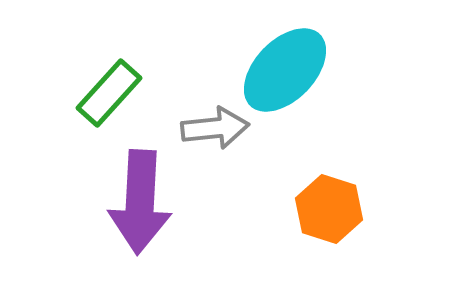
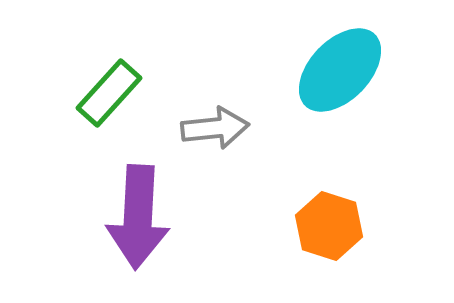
cyan ellipse: moved 55 px right
purple arrow: moved 2 px left, 15 px down
orange hexagon: moved 17 px down
